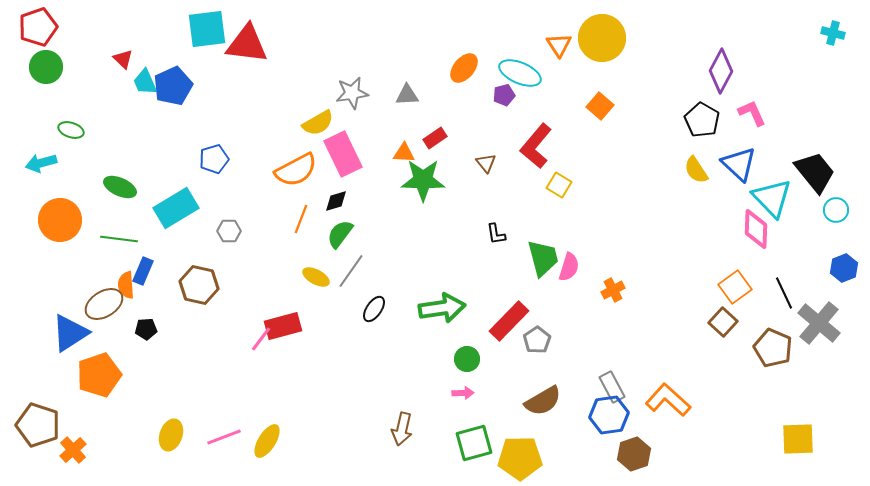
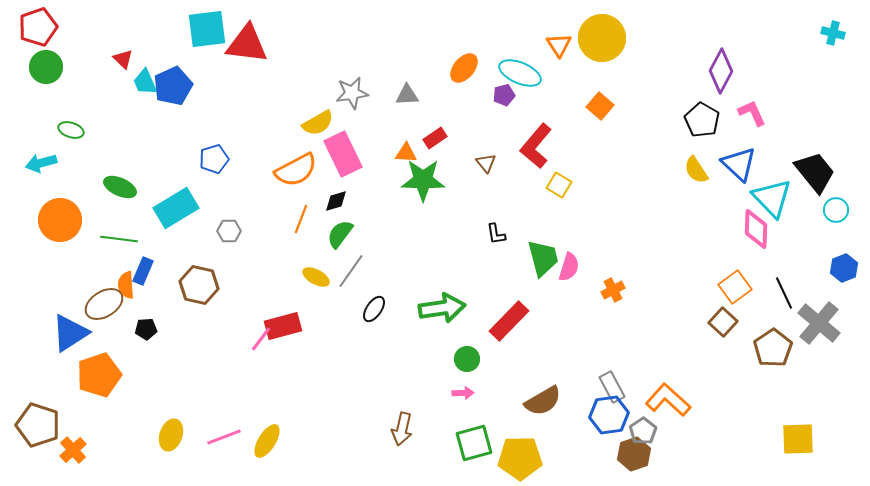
orange triangle at (404, 153): moved 2 px right
gray pentagon at (537, 340): moved 106 px right, 91 px down
brown pentagon at (773, 348): rotated 15 degrees clockwise
